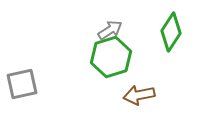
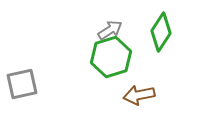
green diamond: moved 10 px left
